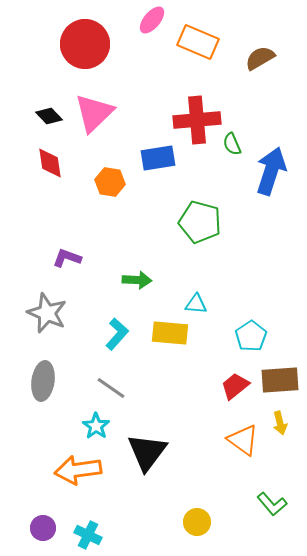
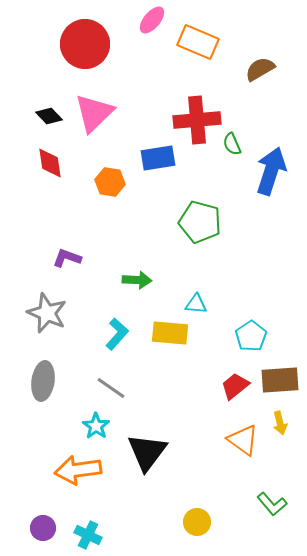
brown semicircle: moved 11 px down
